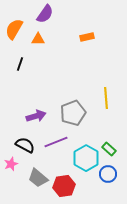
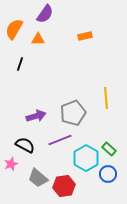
orange rectangle: moved 2 px left, 1 px up
purple line: moved 4 px right, 2 px up
